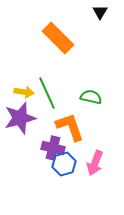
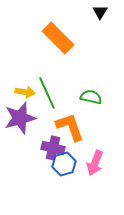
yellow arrow: moved 1 px right
